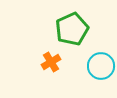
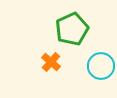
orange cross: rotated 18 degrees counterclockwise
